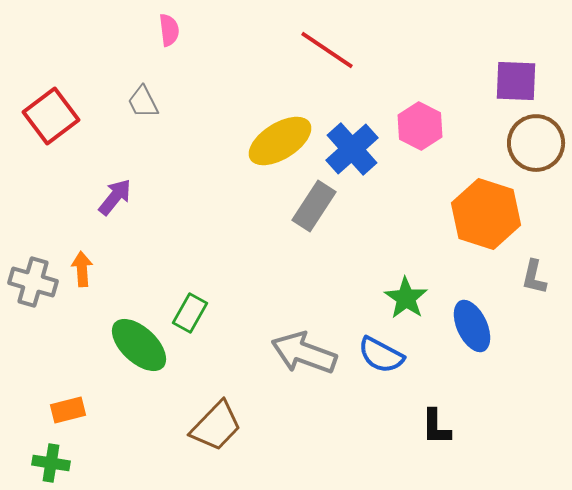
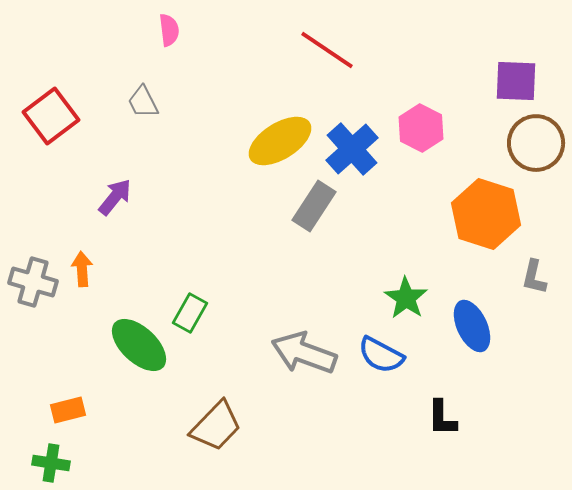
pink hexagon: moved 1 px right, 2 px down
black L-shape: moved 6 px right, 9 px up
